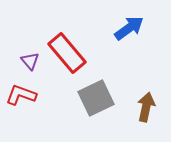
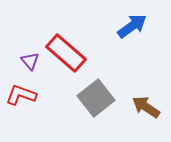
blue arrow: moved 3 px right, 2 px up
red rectangle: moved 1 px left; rotated 9 degrees counterclockwise
gray square: rotated 12 degrees counterclockwise
brown arrow: rotated 68 degrees counterclockwise
